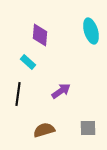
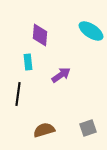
cyan ellipse: rotated 40 degrees counterclockwise
cyan rectangle: rotated 42 degrees clockwise
purple arrow: moved 16 px up
gray square: rotated 18 degrees counterclockwise
